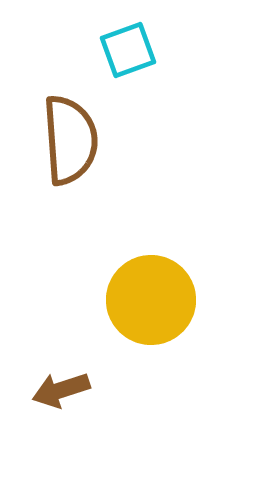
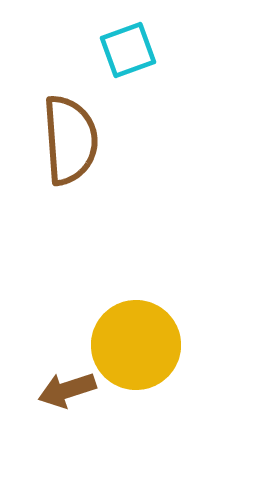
yellow circle: moved 15 px left, 45 px down
brown arrow: moved 6 px right
